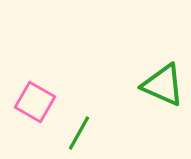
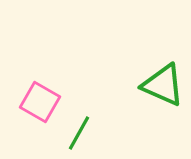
pink square: moved 5 px right
